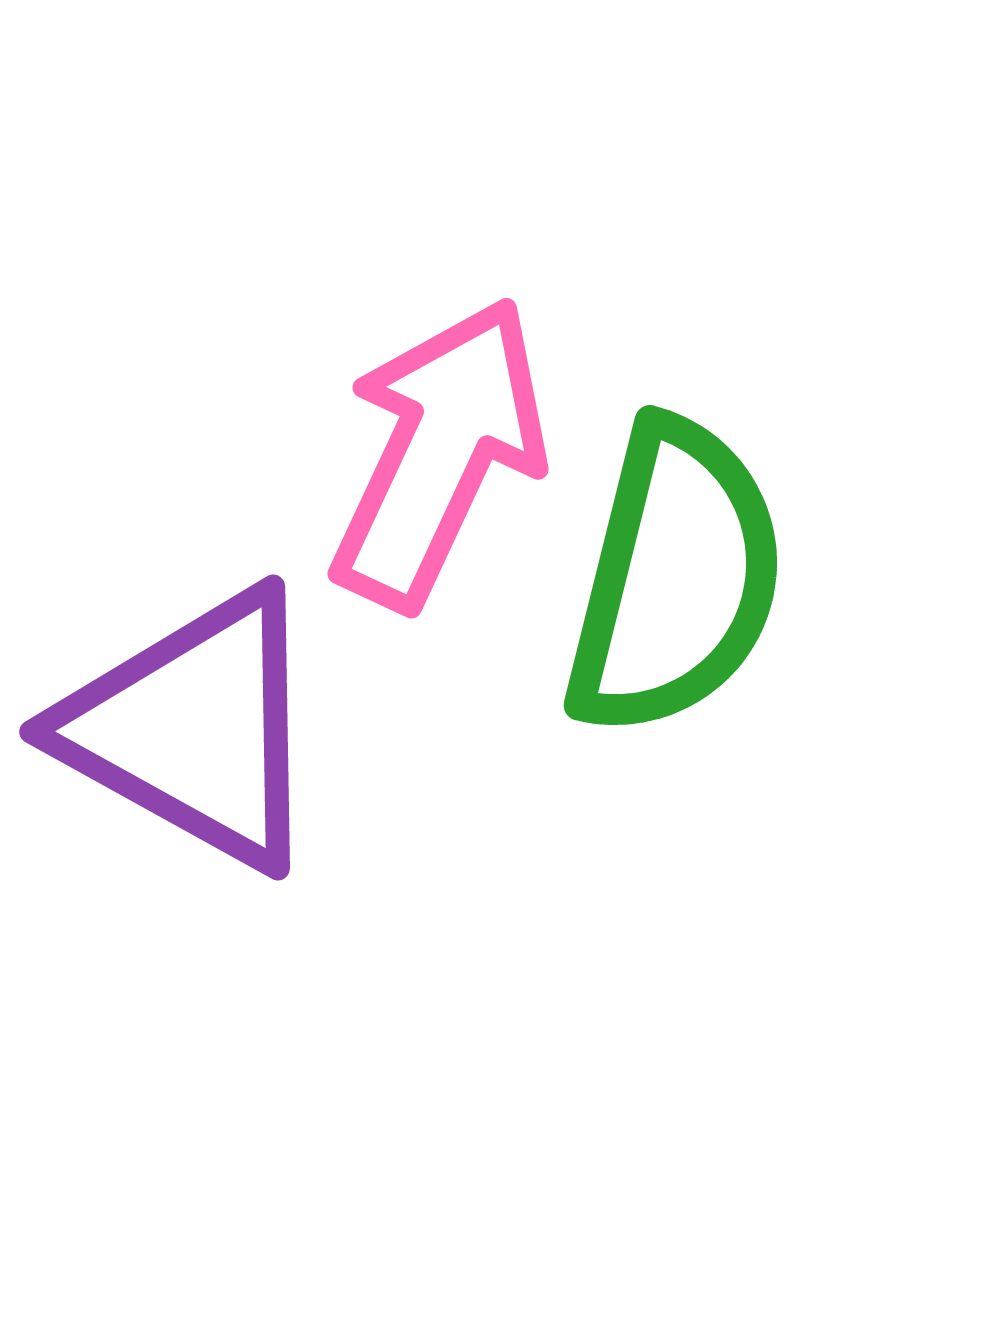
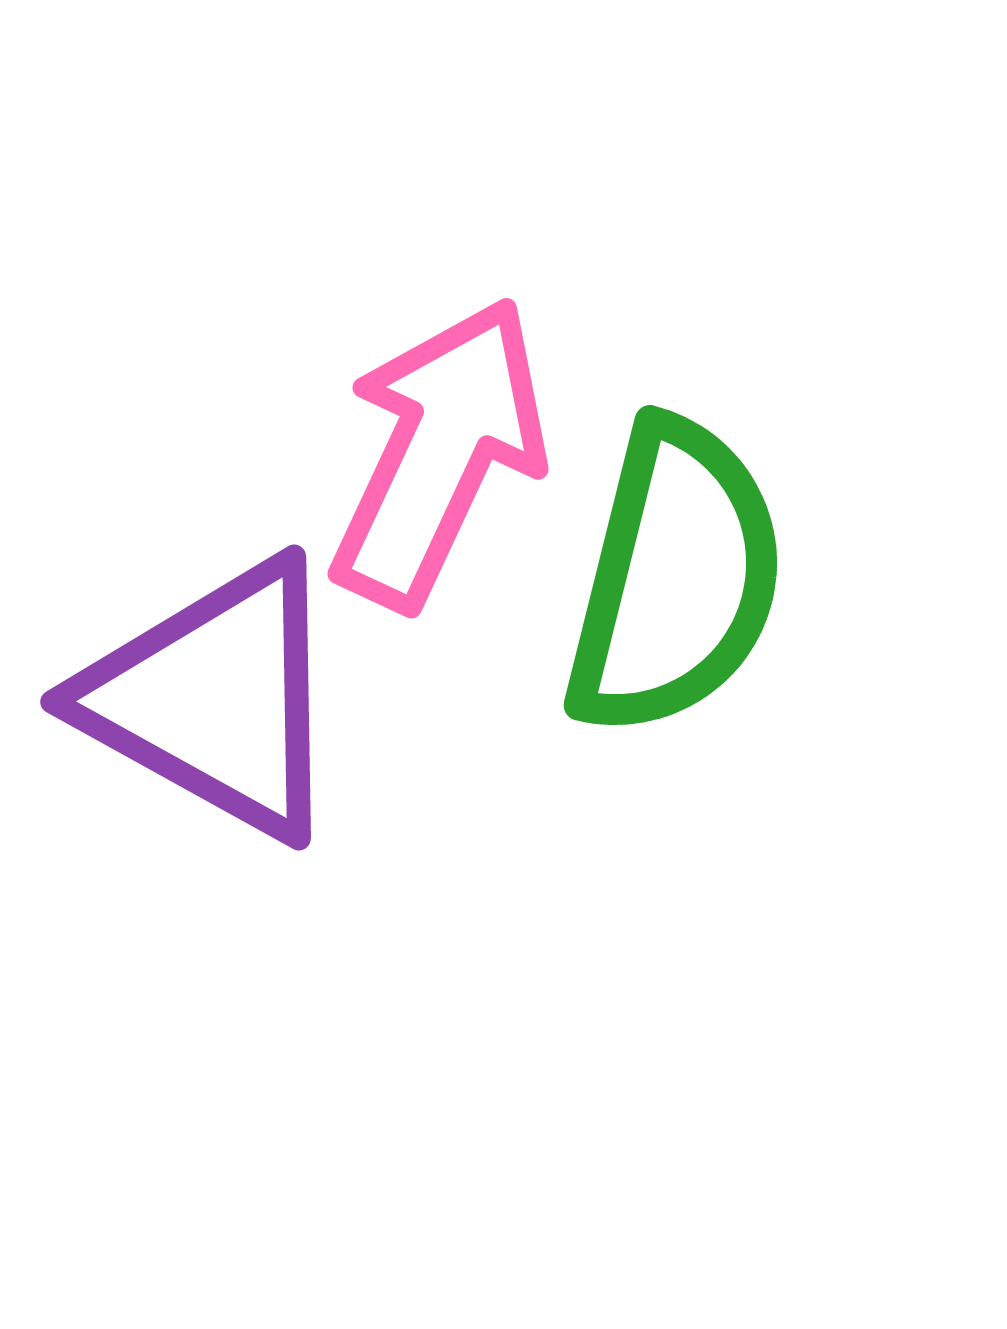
purple triangle: moved 21 px right, 30 px up
